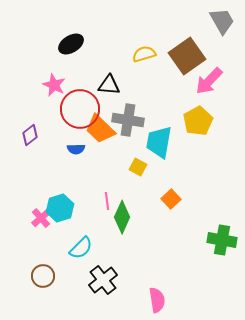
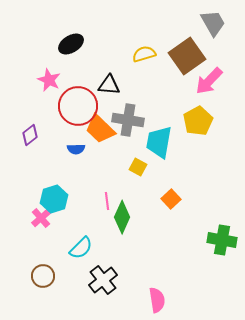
gray trapezoid: moved 9 px left, 2 px down
pink star: moved 5 px left, 5 px up
red circle: moved 2 px left, 3 px up
cyan hexagon: moved 6 px left, 9 px up
